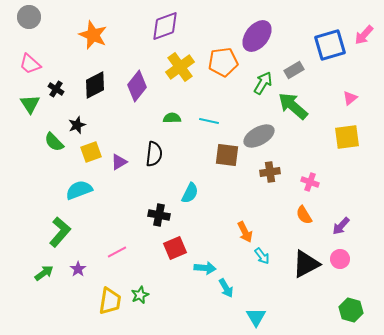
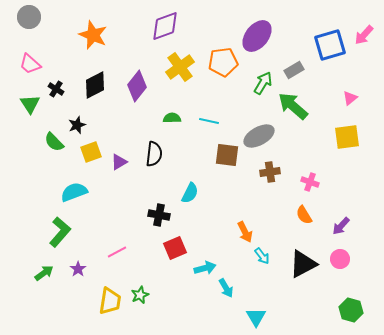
cyan semicircle at (79, 190): moved 5 px left, 2 px down
black triangle at (306, 264): moved 3 px left
cyan arrow at (205, 268): rotated 20 degrees counterclockwise
